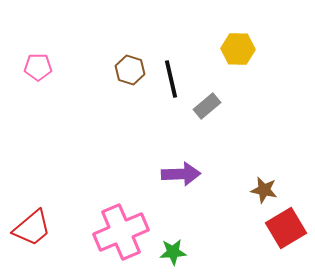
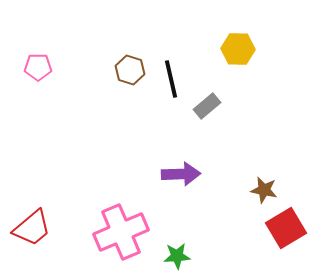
green star: moved 4 px right, 4 px down
